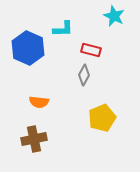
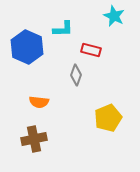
blue hexagon: moved 1 px left, 1 px up
gray diamond: moved 8 px left; rotated 10 degrees counterclockwise
yellow pentagon: moved 6 px right
